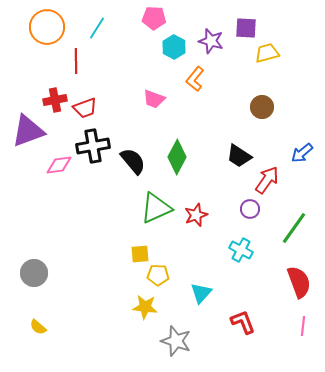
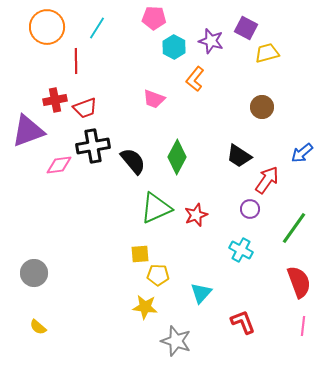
purple square: rotated 25 degrees clockwise
